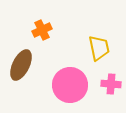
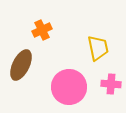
yellow trapezoid: moved 1 px left
pink circle: moved 1 px left, 2 px down
